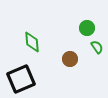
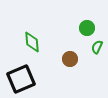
green semicircle: rotated 120 degrees counterclockwise
